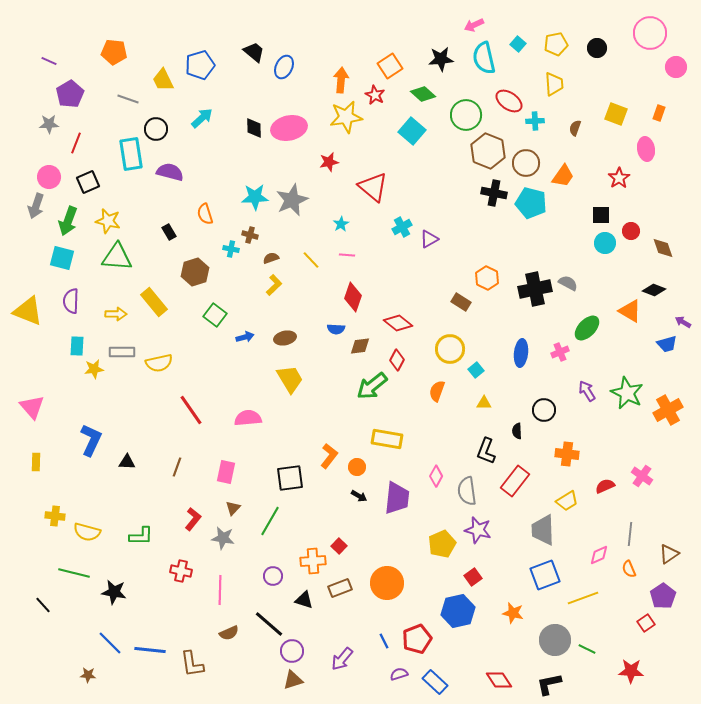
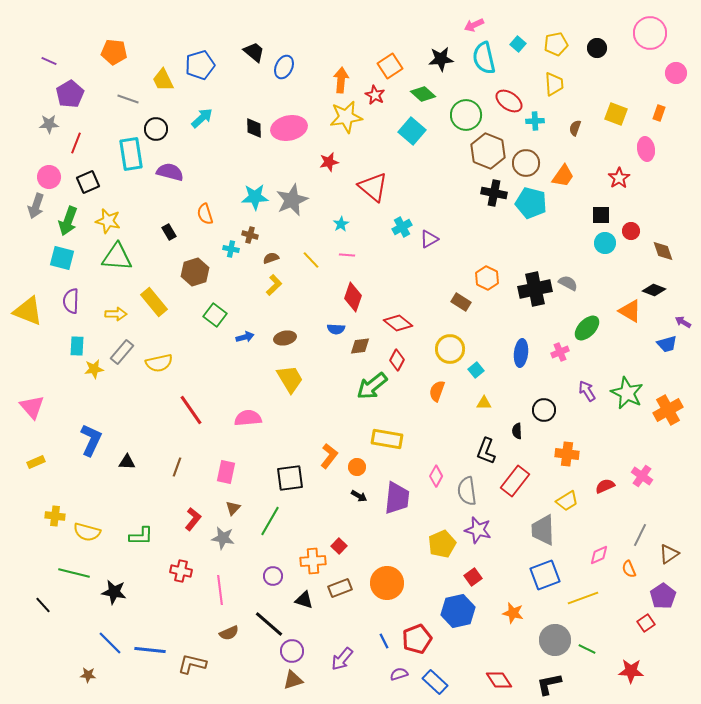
pink circle at (676, 67): moved 6 px down
brown diamond at (663, 248): moved 3 px down
gray rectangle at (122, 352): rotated 50 degrees counterclockwise
yellow rectangle at (36, 462): rotated 66 degrees clockwise
gray line at (630, 534): moved 10 px right, 1 px down; rotated 20 degrees clockwise
pink line at (220, 590): rotated 8 degrees counterclockwise
brown L-shape at (192, 664): rotated 112 degrees clockwise
